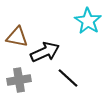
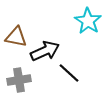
brown triangle: moved 1 px left
black arrow: moved 1 px up
black line: moved 1 px right, 5 px up
